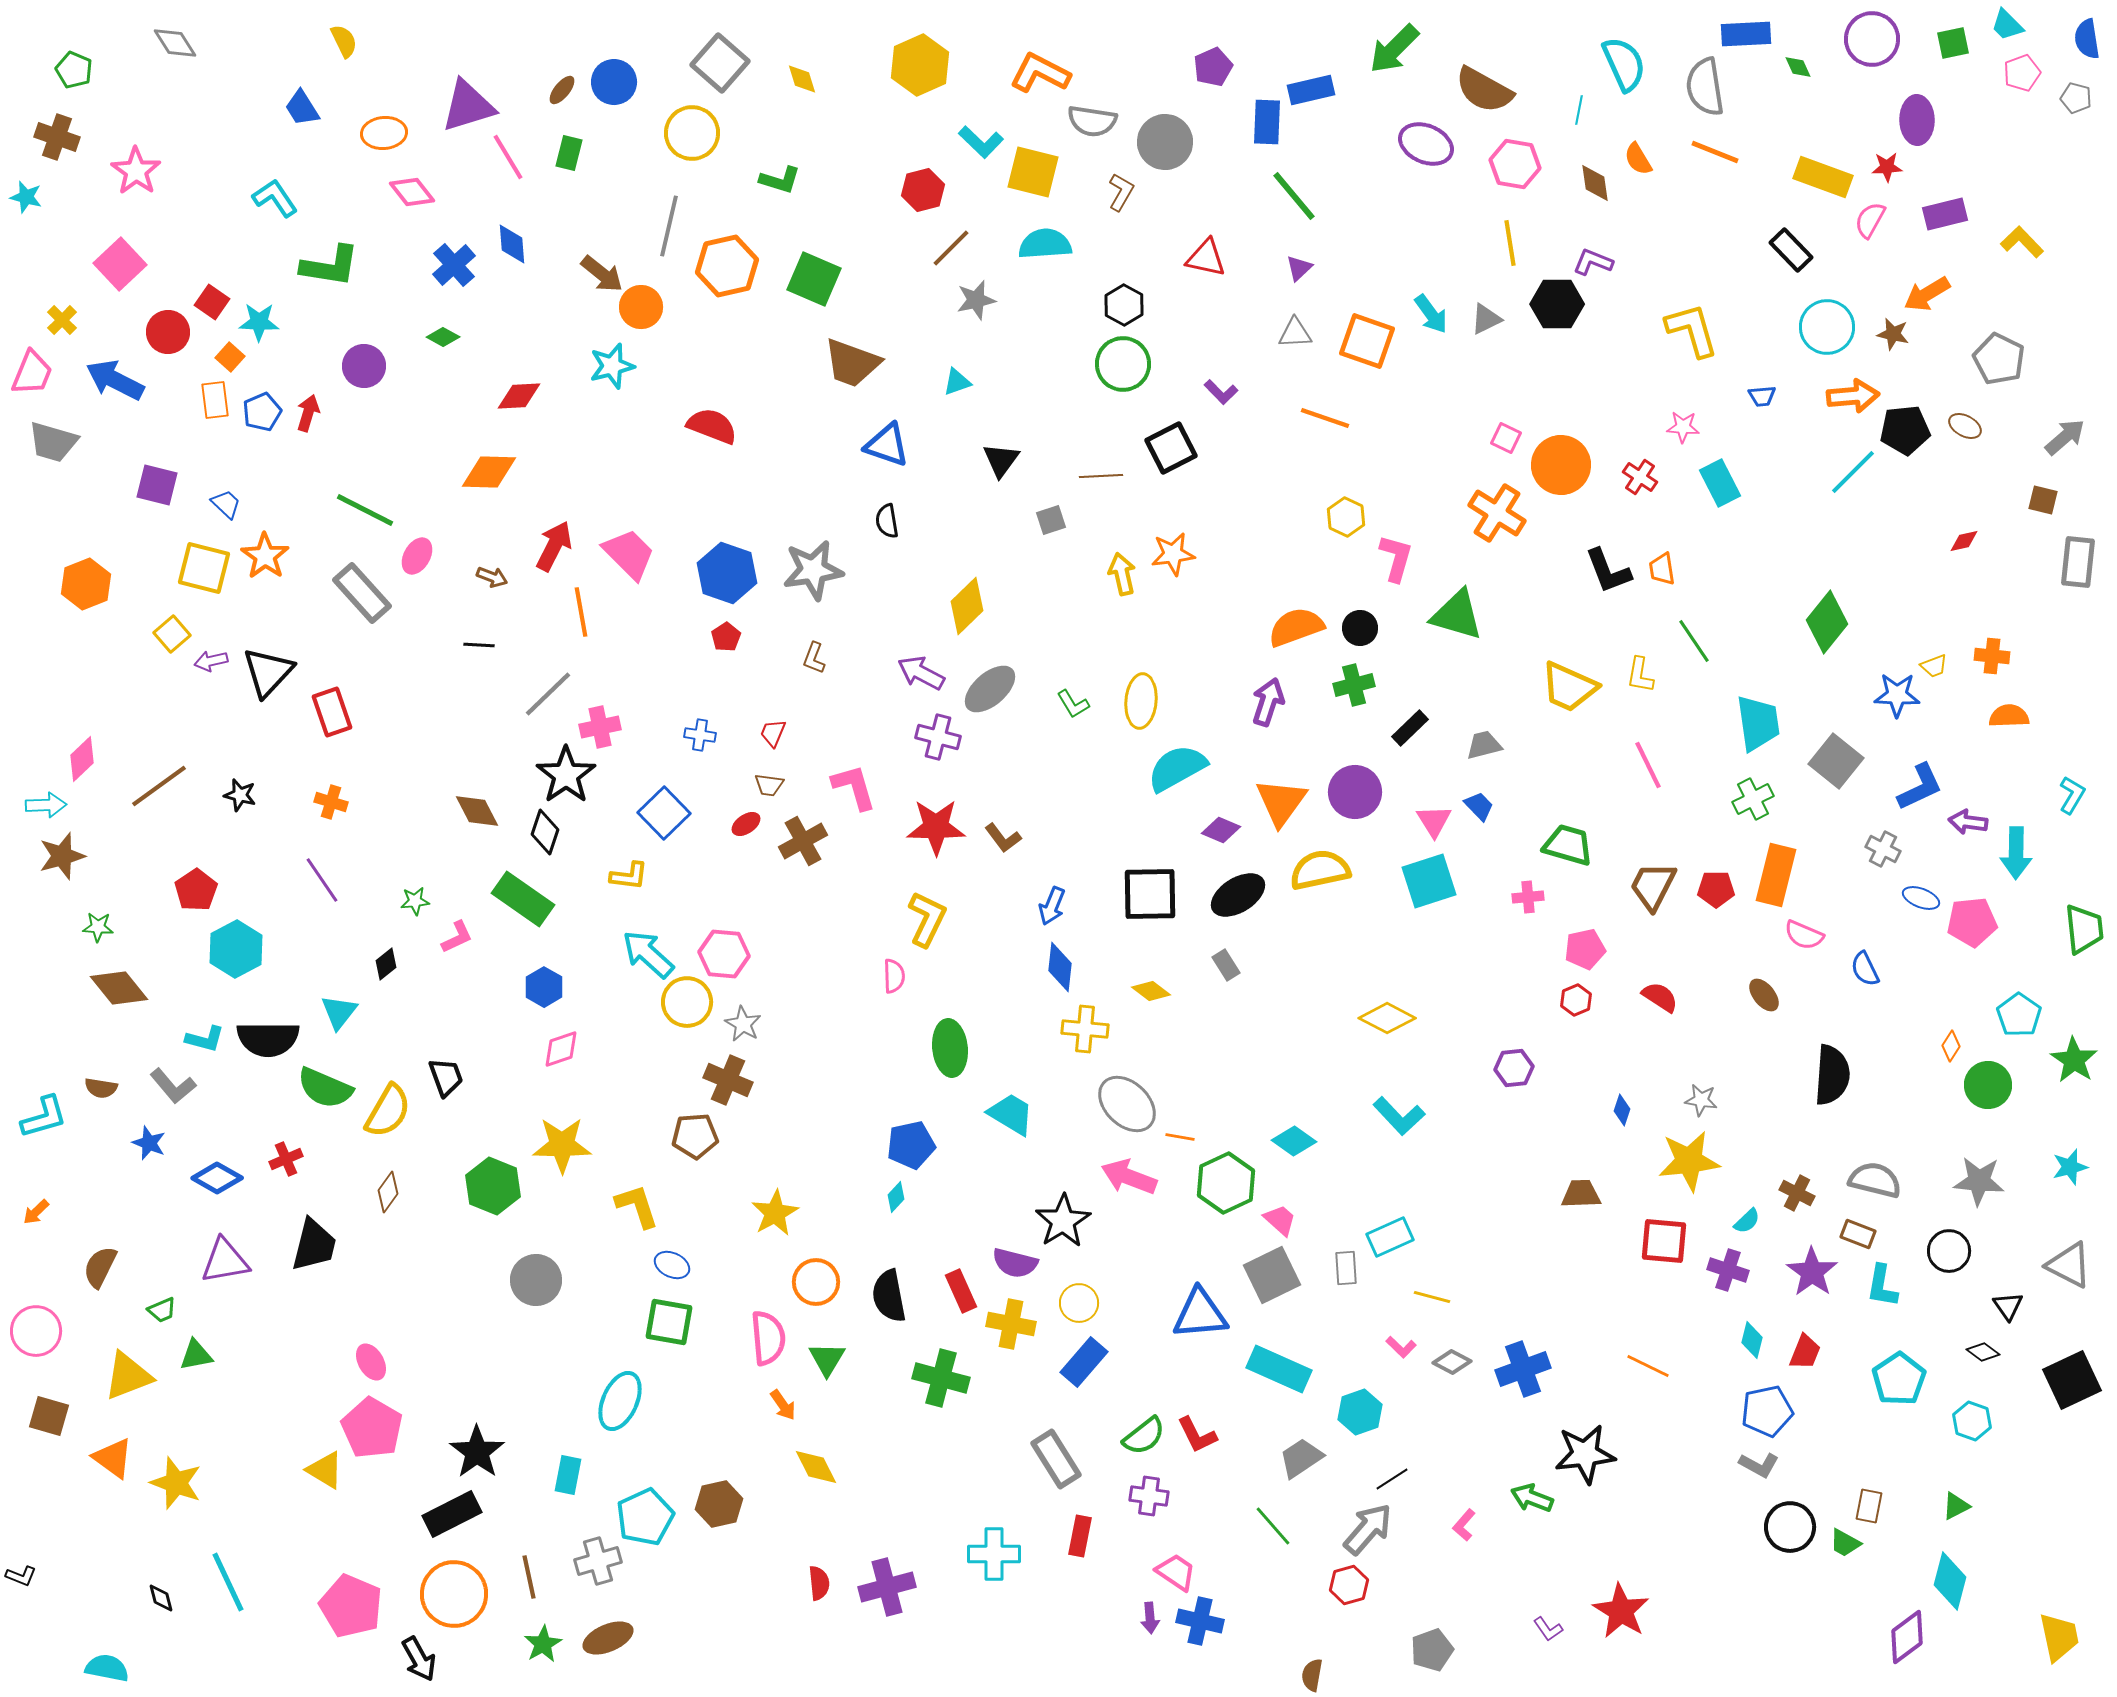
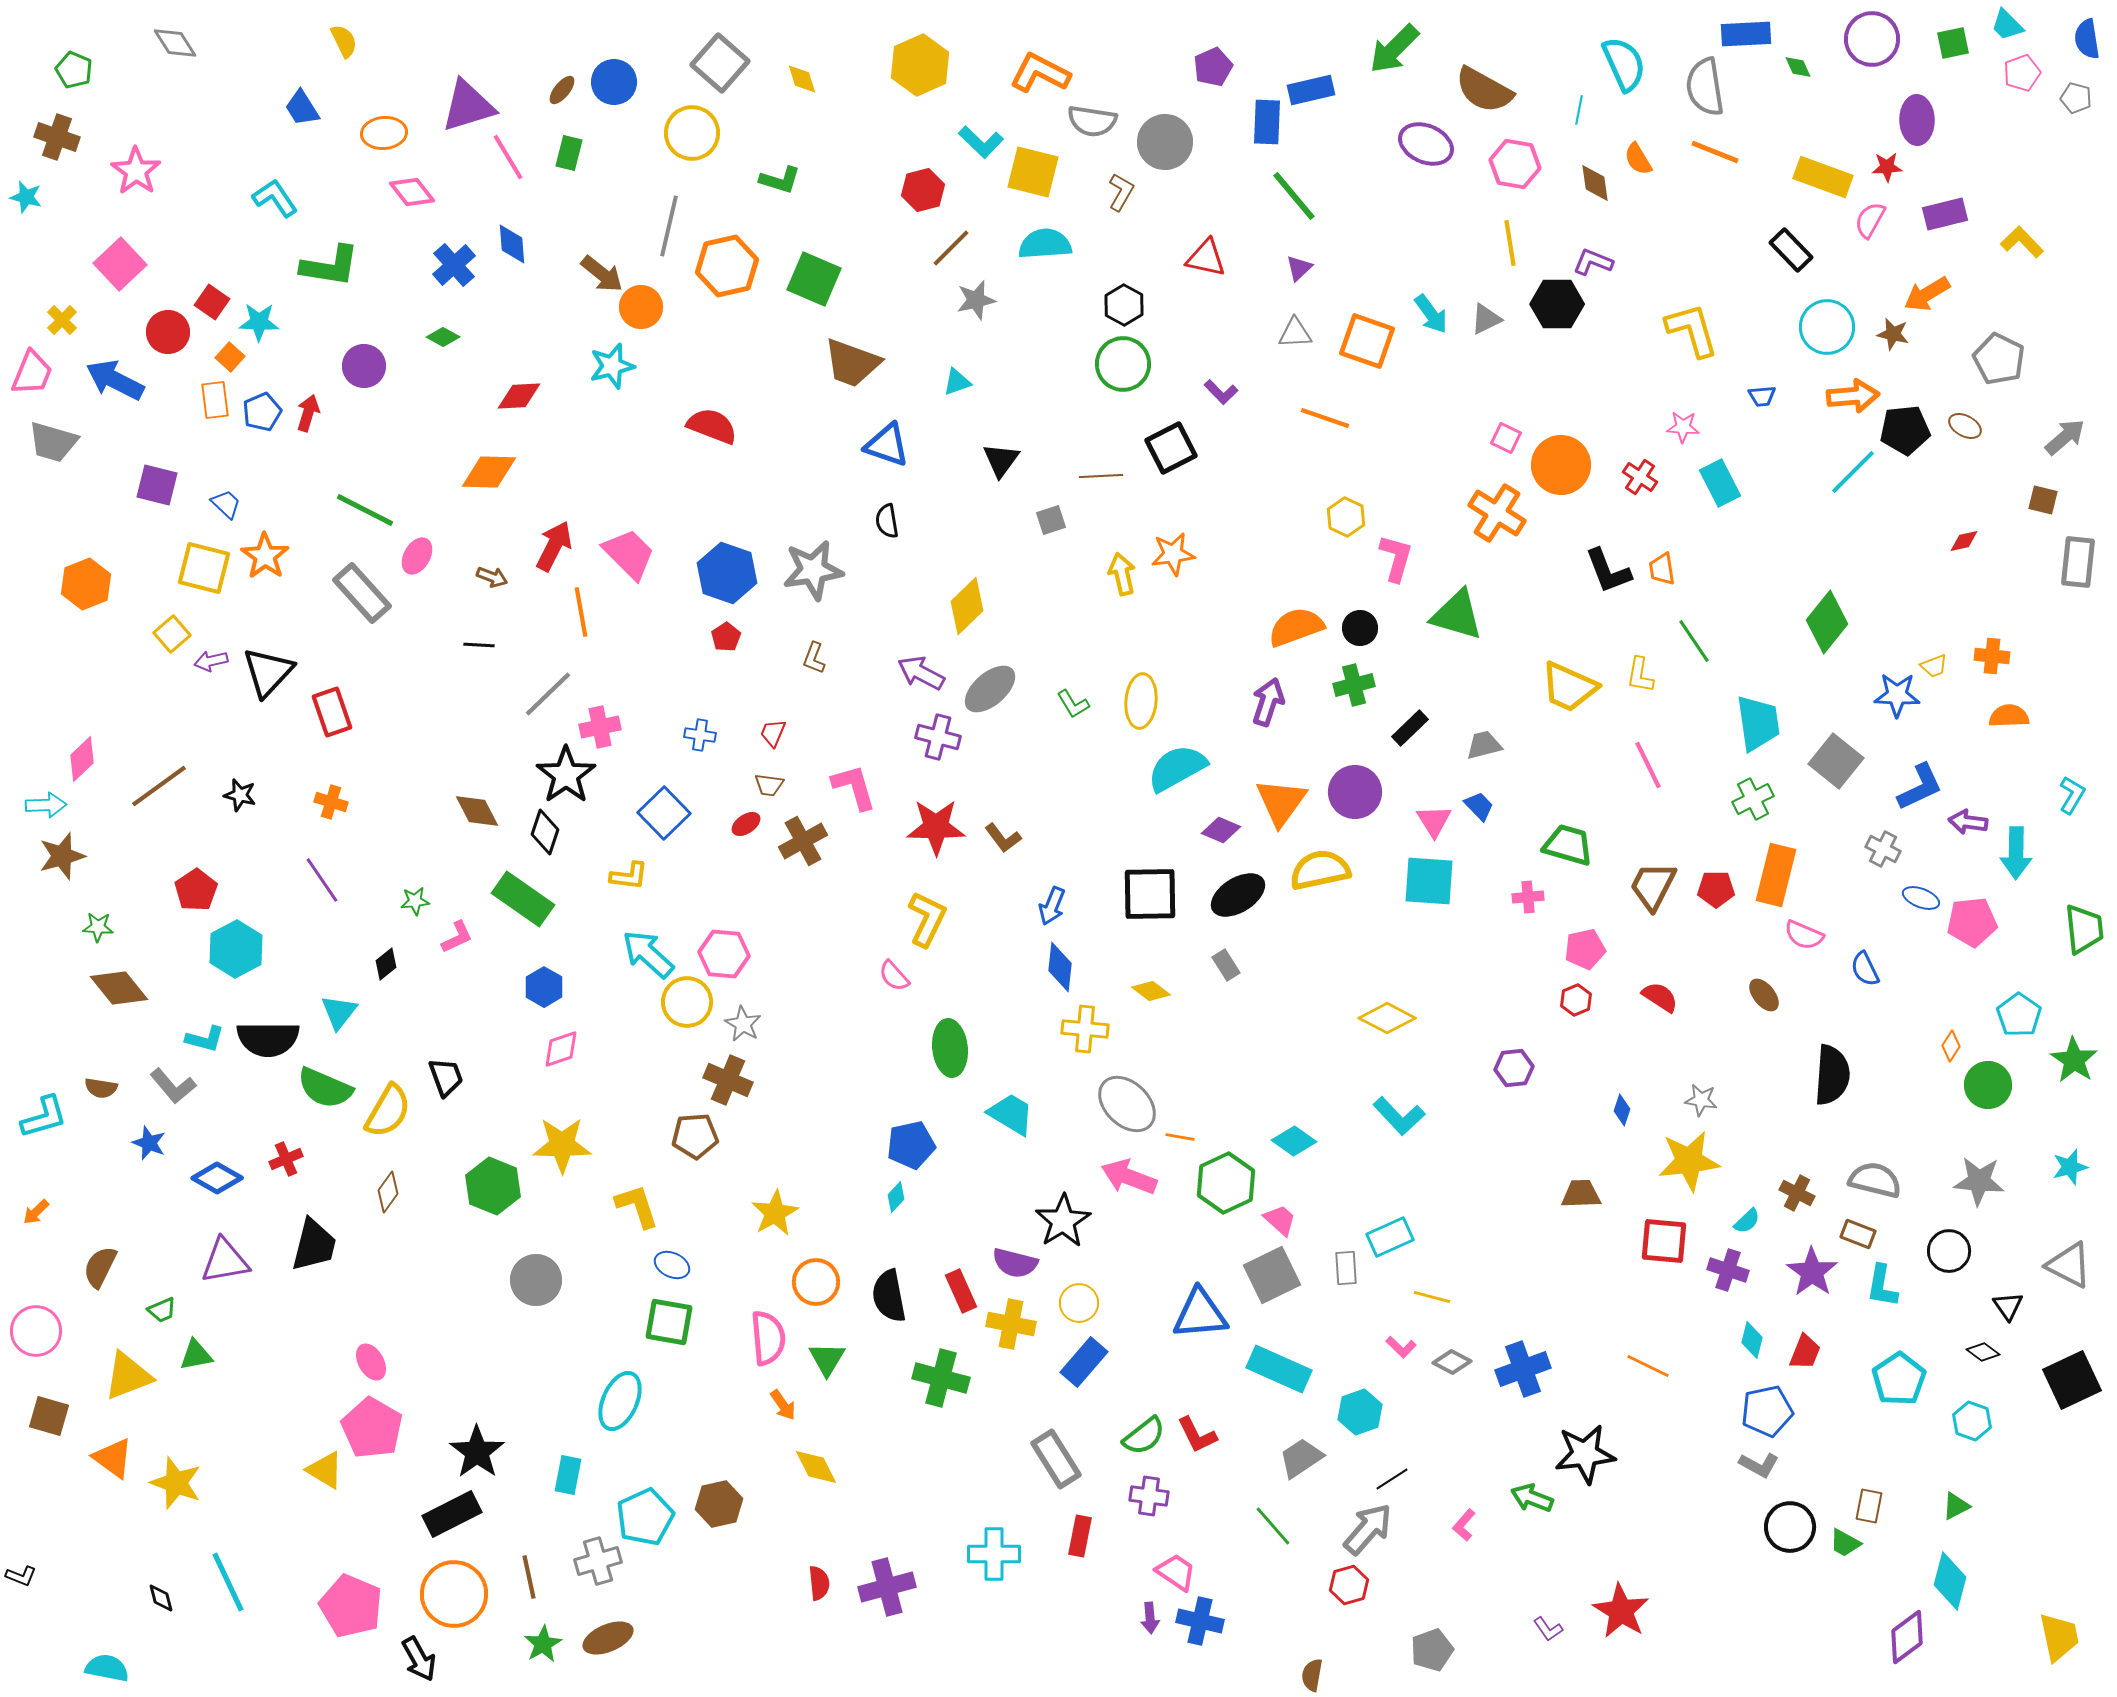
cyan square at (1429, 881): rotated 22 degrees clockwise
pink semicircle at (894, 976): rotated 140 degrees clockwise
